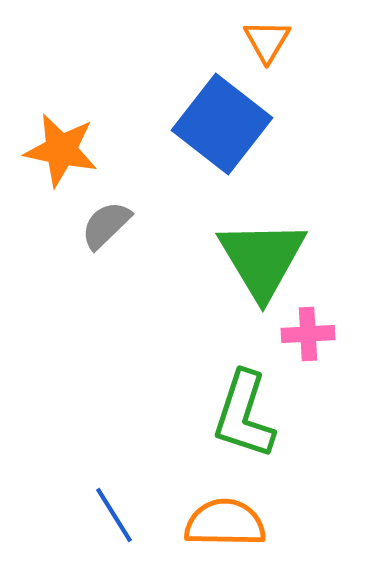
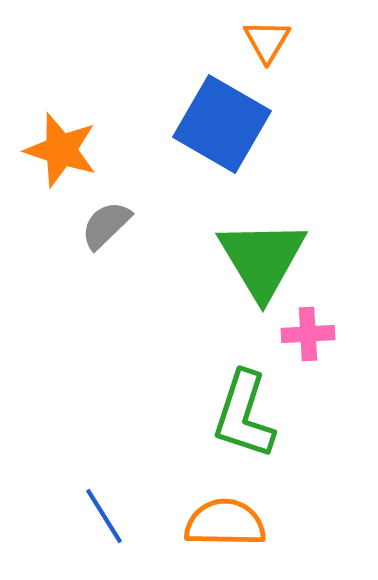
blue square: rotated 8 degrees counterclockwise
orange star: rotated 6 degrees clockwise
blue line: moved 10 px left, 1 px down
